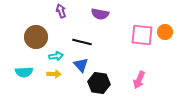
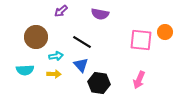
purple arrow: rotated 112 degrees counterclockwise
pink square: moved 1 px left, 5 px down
black line: rotated 18 degrees clockwise
cyan semicircle: moved 1 px right, 2 px up
